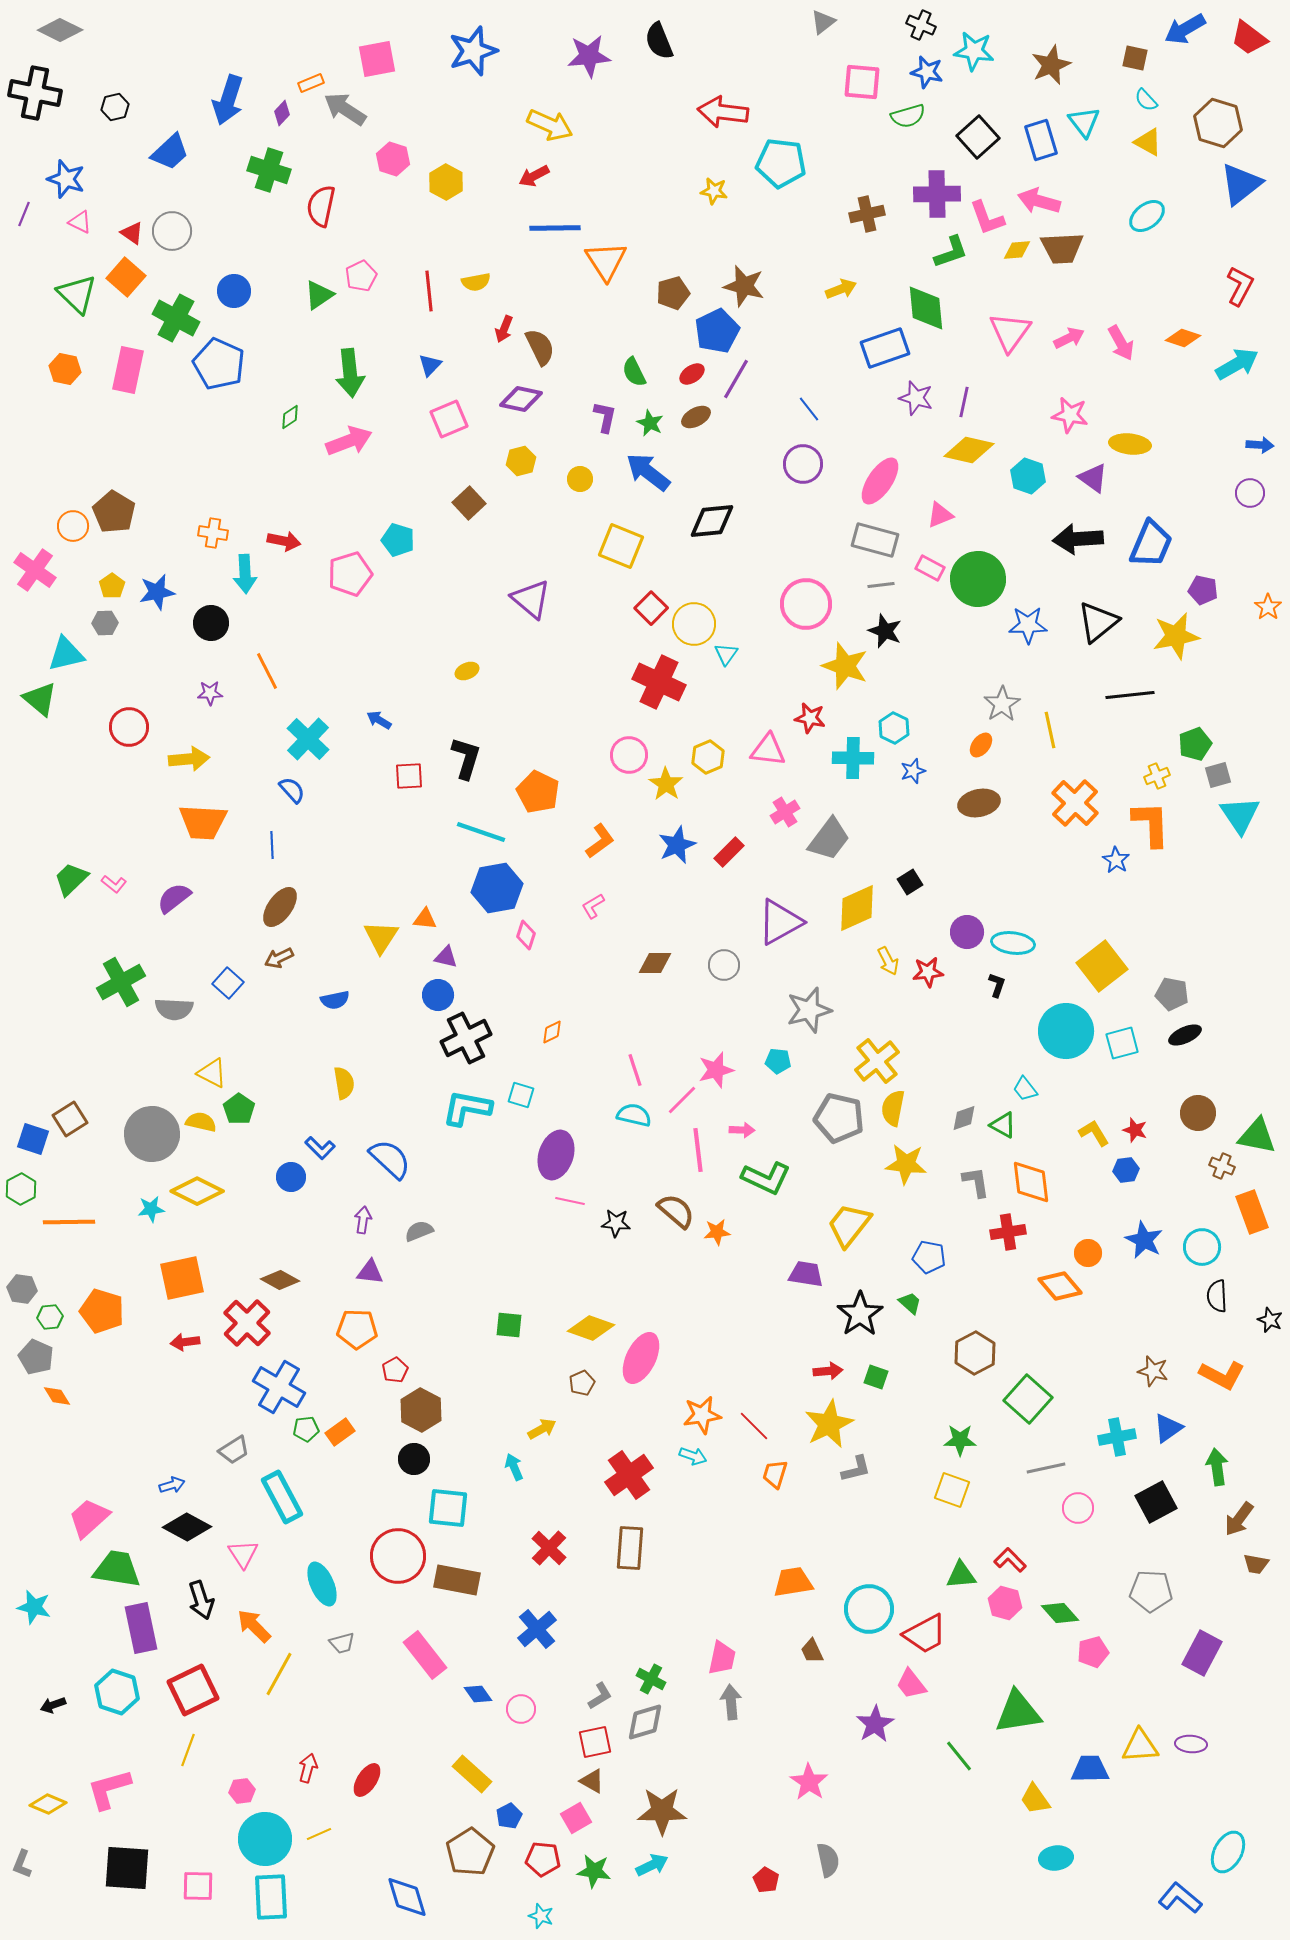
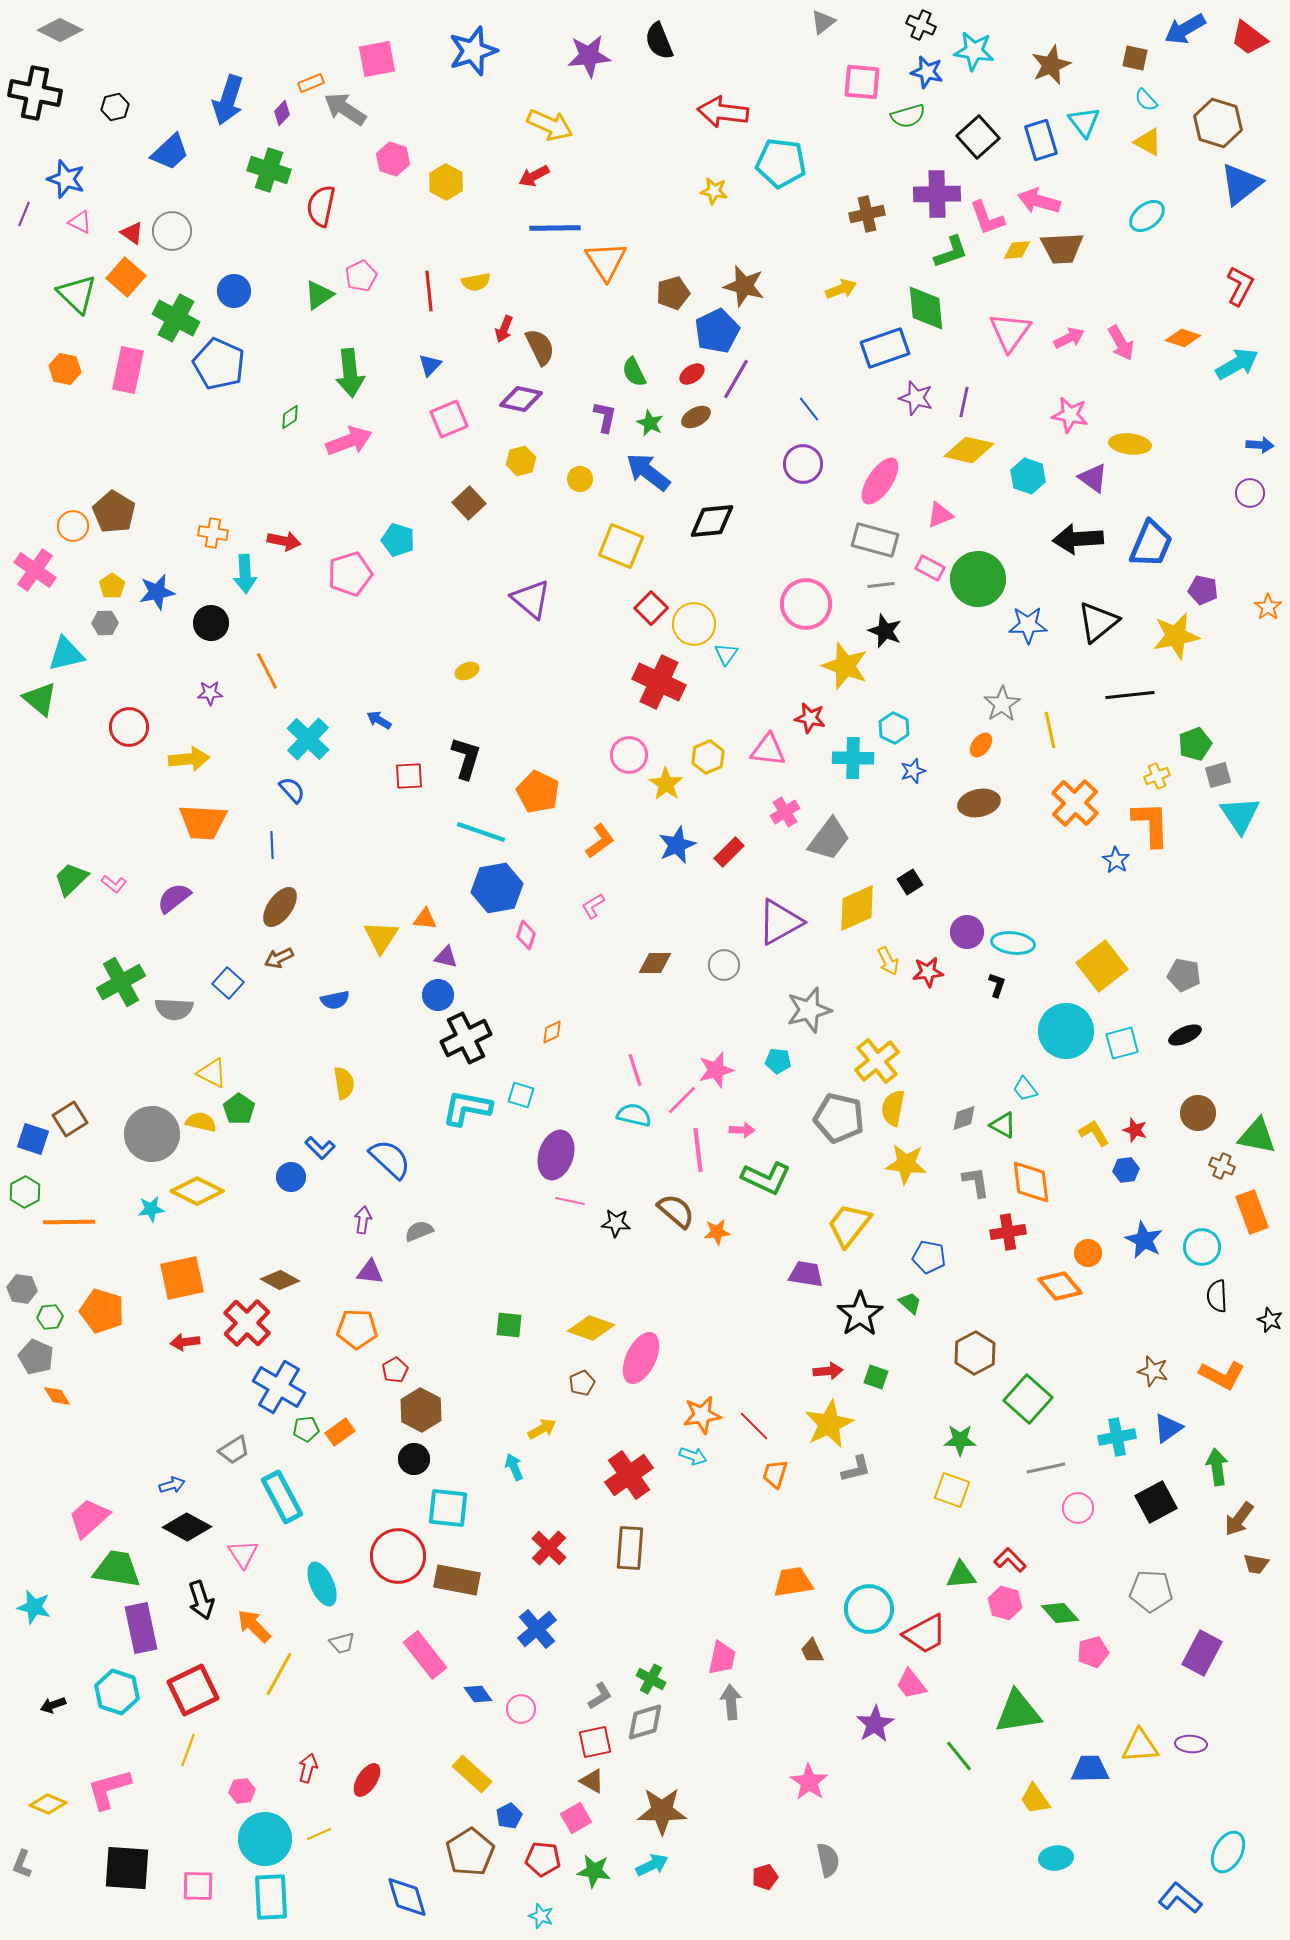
gray pentagon at (1172, 994): moved 12 px right, 19 px up
green hexagon at (21, 1189): moved 4 px right, 3 px down
red pentagon at (766, 1880): moved 1 px left, 3 px up; rotated 25 degrees clockwise
